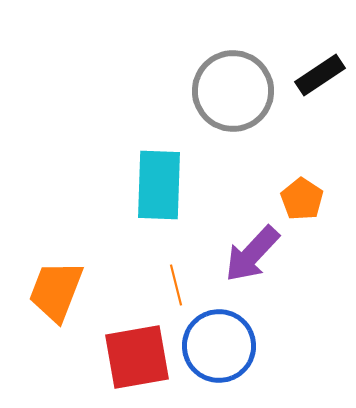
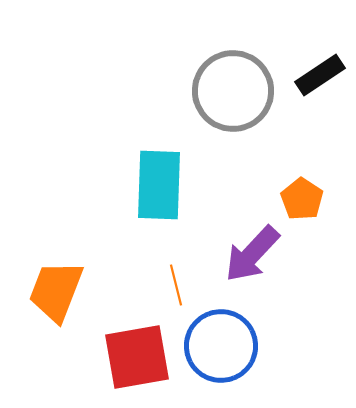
blue circle: moved 2 px right
